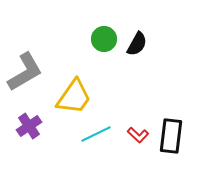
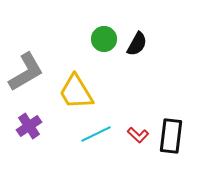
gray L-shape: moved 1 px right
yellow trapezoid: moved 2 px right, 5 px up; rotated 114 degrees clockwise
